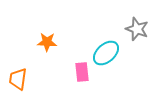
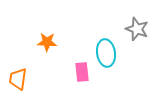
cyan ellipse: rotated 56 degrees counterclockwise
